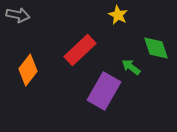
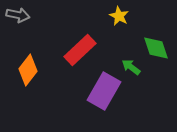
yellow star: moved 1 px right, 1 px down
